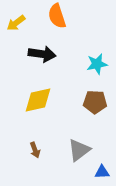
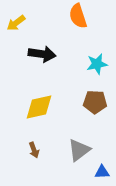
orange semicircle: moved 21 px right
yellow diamond: moved 1 px right, 7 px down
brown arrow: moved 1 px left
